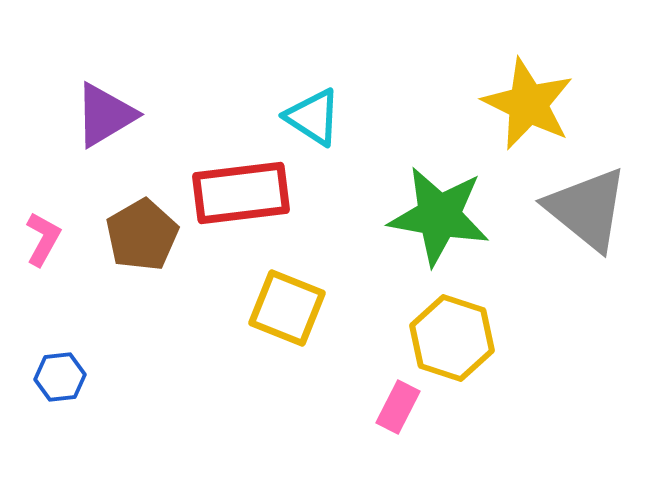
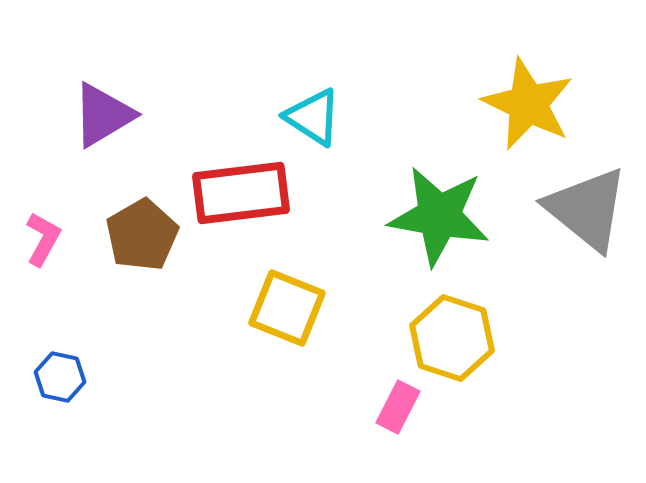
purple triangle: moved 2 px left
blue hexagon: rotated 18 degrees clockwise
